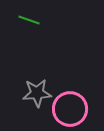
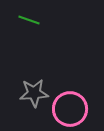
gray star: moved 3 px left
